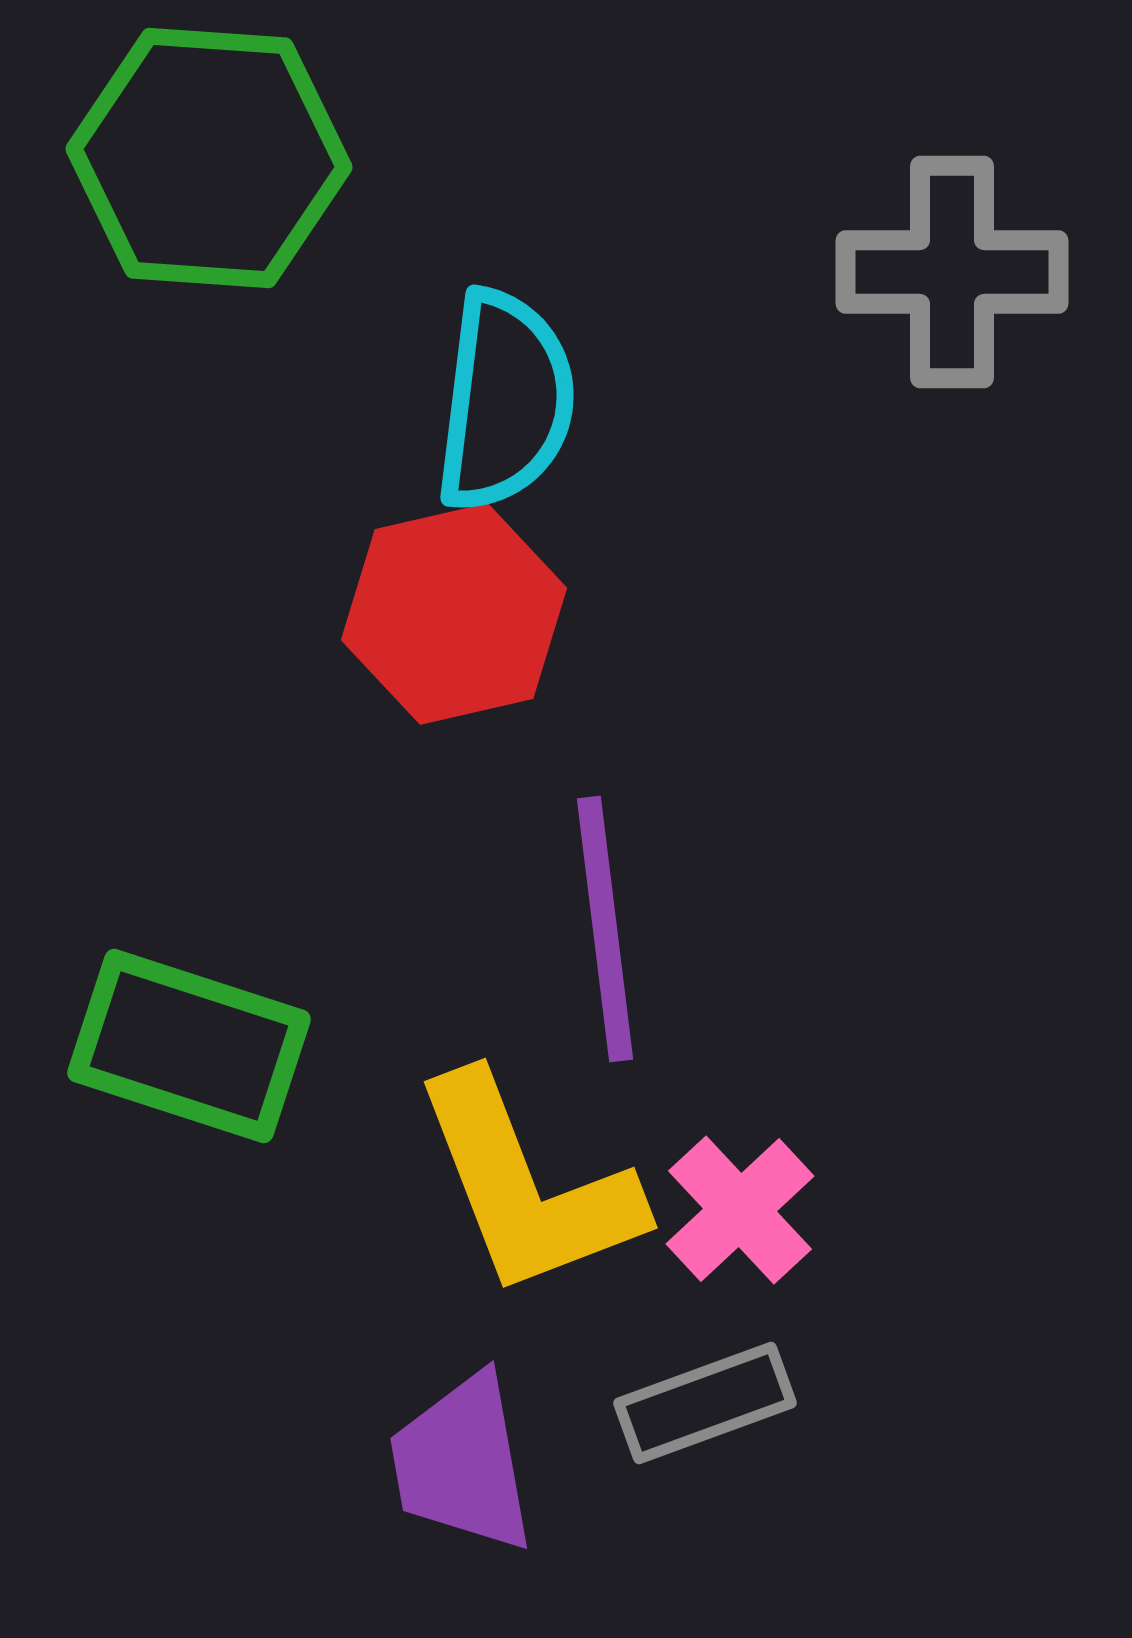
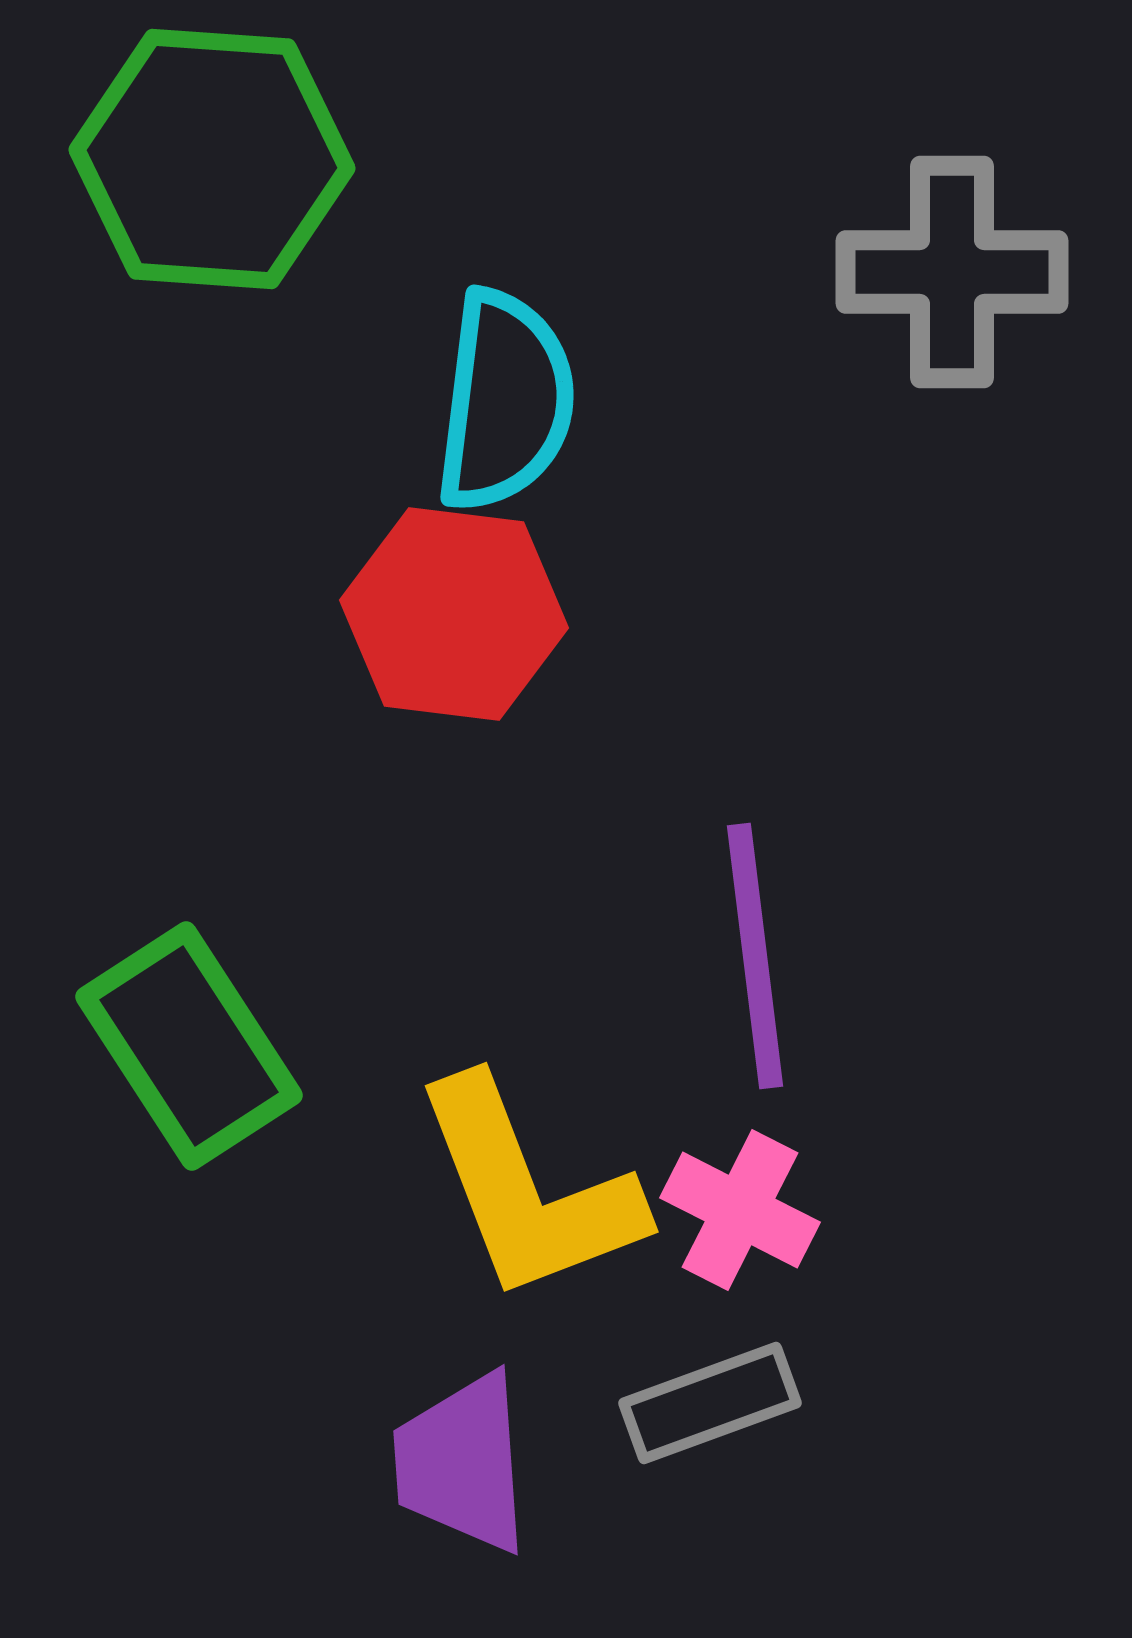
green hexagon: moved 3 px right, 1 px down
red hexagon: rotated 20 degrees clockwise
purple line: moved 150 px right, 27 px down
green rectangle: rotated 39 degrees clockwise
yellow L-shape: moved 1 px right, 4 px down
pink cross: rotated 20 degrees counterclockwise
gray rectangle: moved 5 px right
purple trapezoid: rotated 6 degrees clockwise
